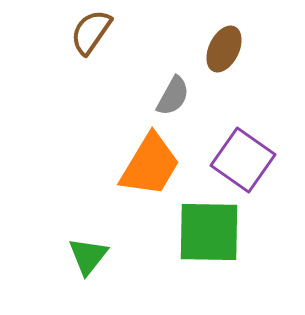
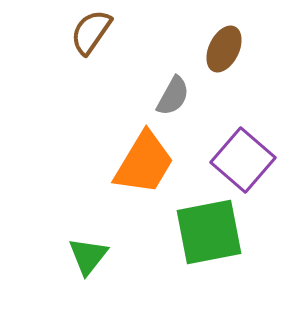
purple square: rotated 6 degrees clockwise
orange trapezoid: moved 6 px left, 2 px up
green square: rotated 12 degrees counterclockwise
